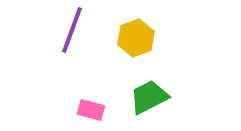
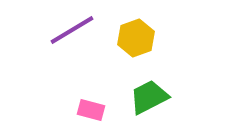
purple line: rotated 39 degrees clockwise
